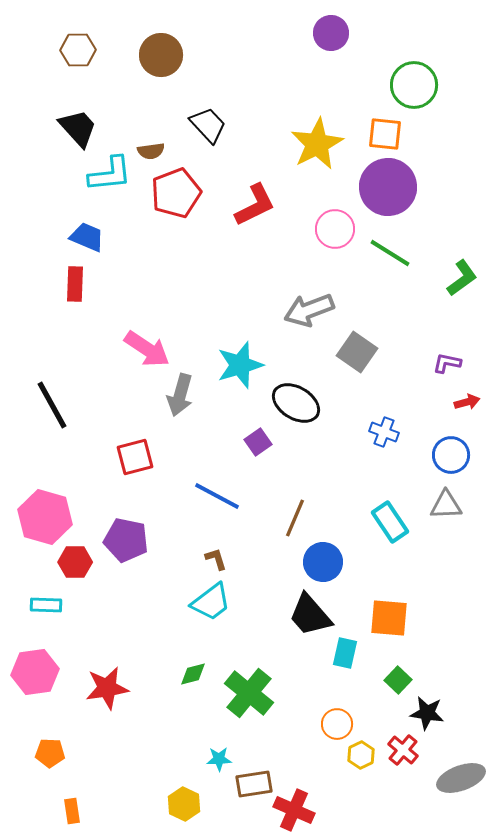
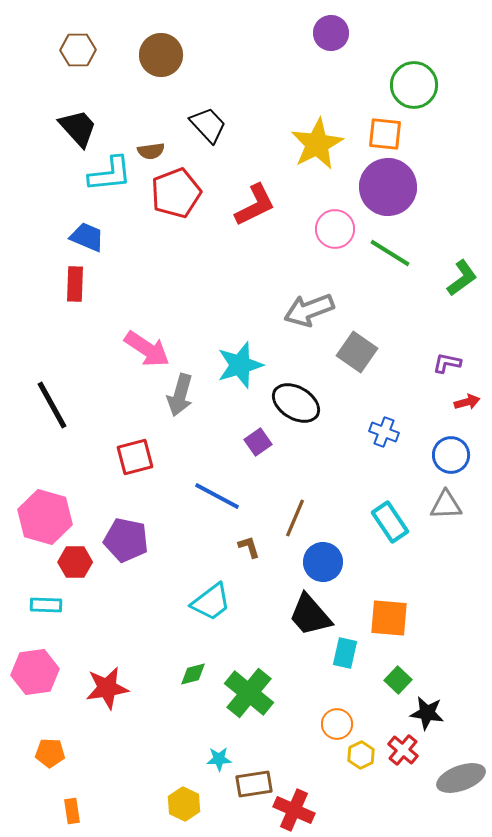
brown L-shape at (216, 559): moved 33 px right, 12 px up
